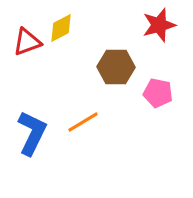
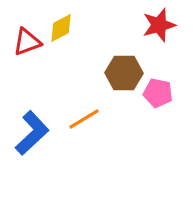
brown hexagon: moved 8 px right, 6 px down
orange line: moved 1 px right, 3 px up
blue L-shape: rotated 21 degrees clockwise
